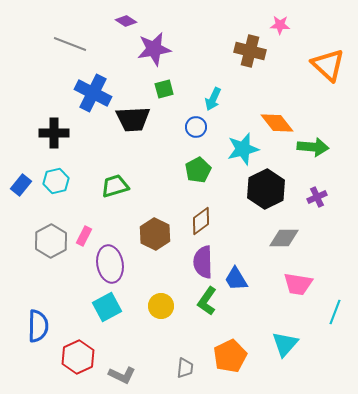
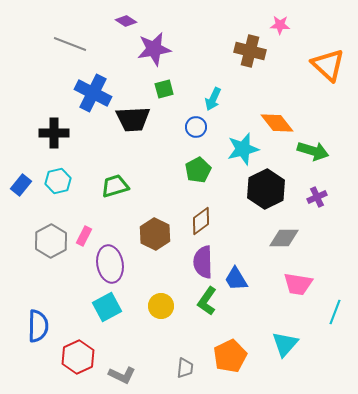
green arrow: moved 4 px down; rotated 12 degrees clockwise
cyan hexagon: moved 2 px right
